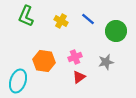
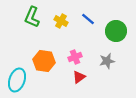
green L-shape: moved 6 px right, 1 px down
gray star: moved 1 px right, 1 px up
cyan ellipse: moved 1 px left, 1 px up
